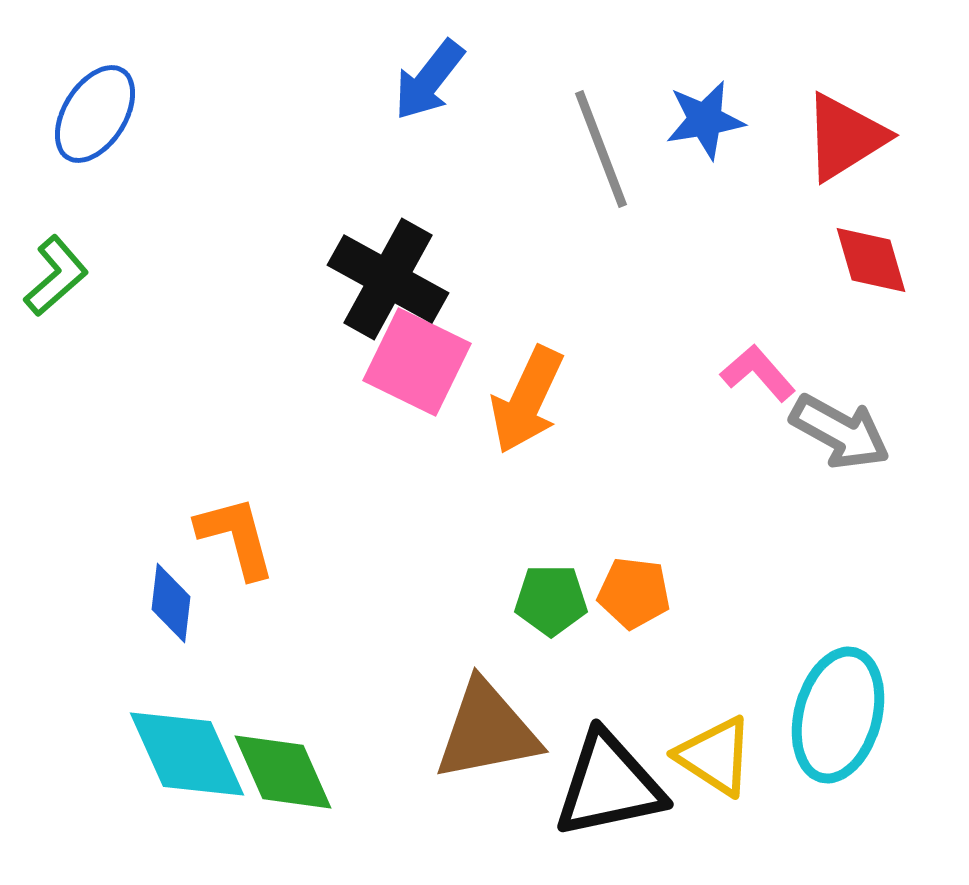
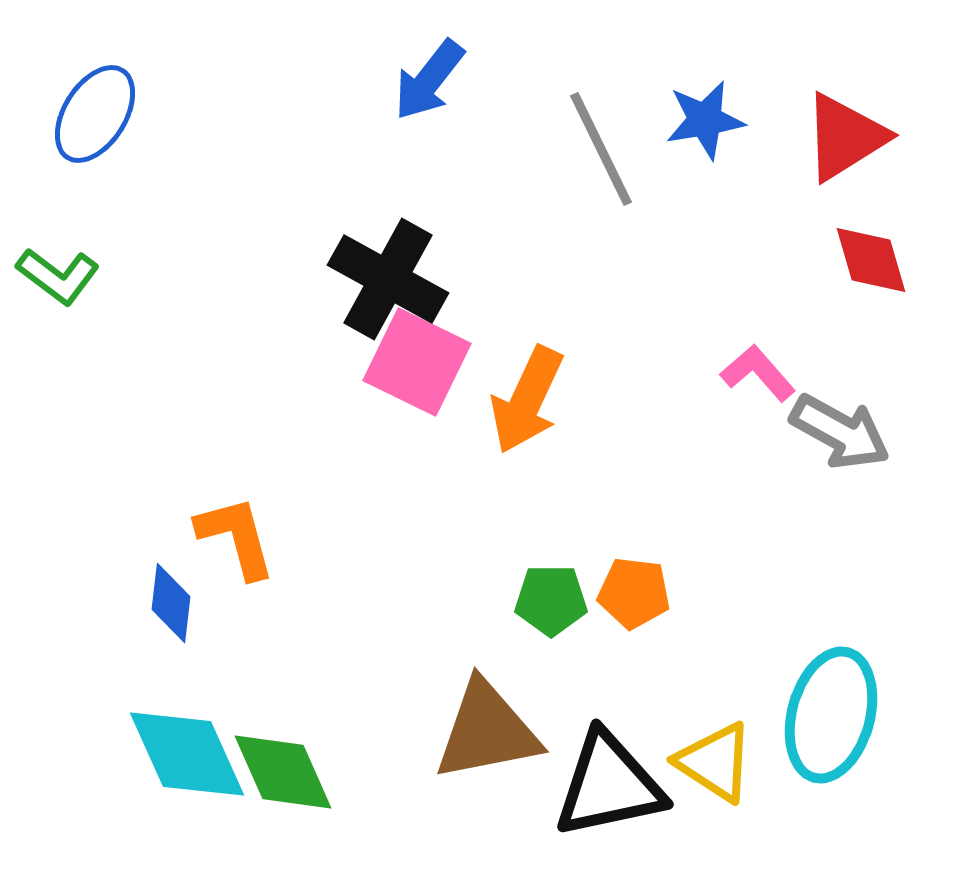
gray line: rotated 5 degrees counterclockwise
green L-shape: moved 2 px right; rotated 78 degrees clockwise
cyan ellipse: moved 7 px left
yellow triangle: moved 6 px down
